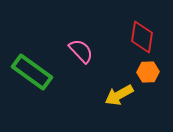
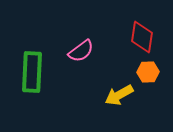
pink semicircle: rotated 96 degrees clockwise
green rectangle: rotated 57 degrees clockwise
